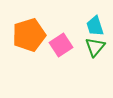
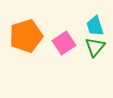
orange pentagon: moved 3 px left, 1 px down
pink square: moved 3 px right, 2 px up
